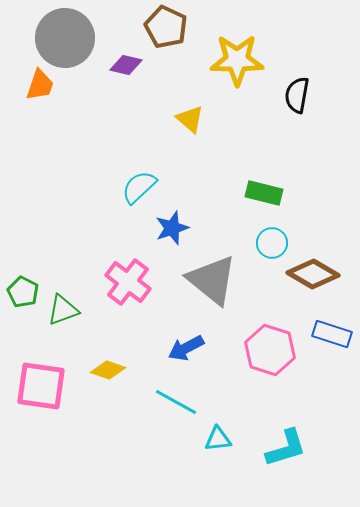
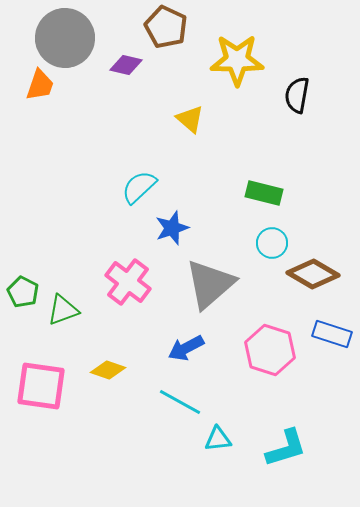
gray triangle: moved 2 px left, 4 px down; rotated 40 degrees clockwise
cyan line: moved 4 px right
